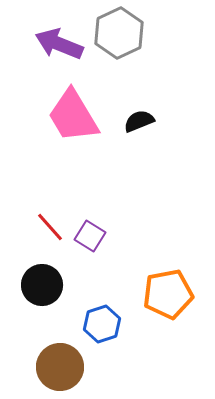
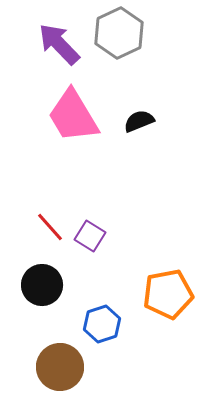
purple arrow: rotated 24 degrees clockwise
